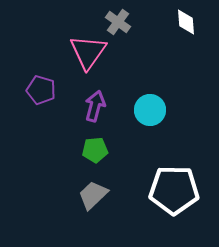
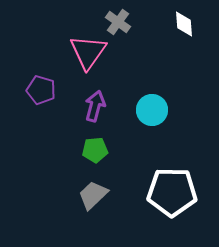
white diamond: moved 2 px left, 2 px down
cyan circle: moved 2 px right
white pentagon: moved 2 px left, 2 px down
